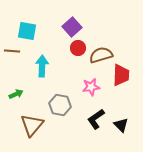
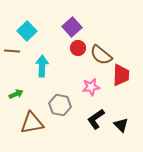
cyan square: rotated 36 degrees clockwise
brown semicircle: rotated 125 degrees counterclockwise
brown triangle: moved 2 px up; rotated 40 degrees clockwise
